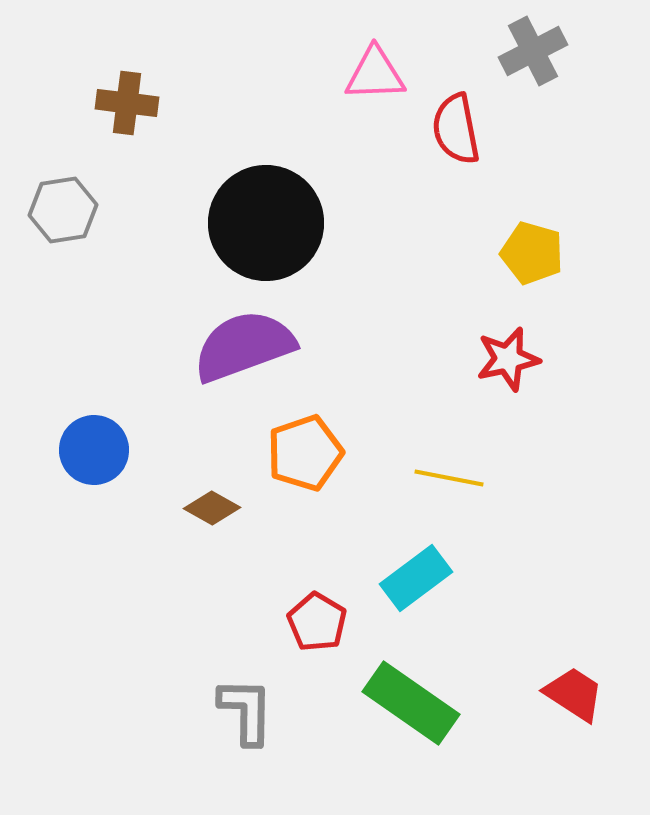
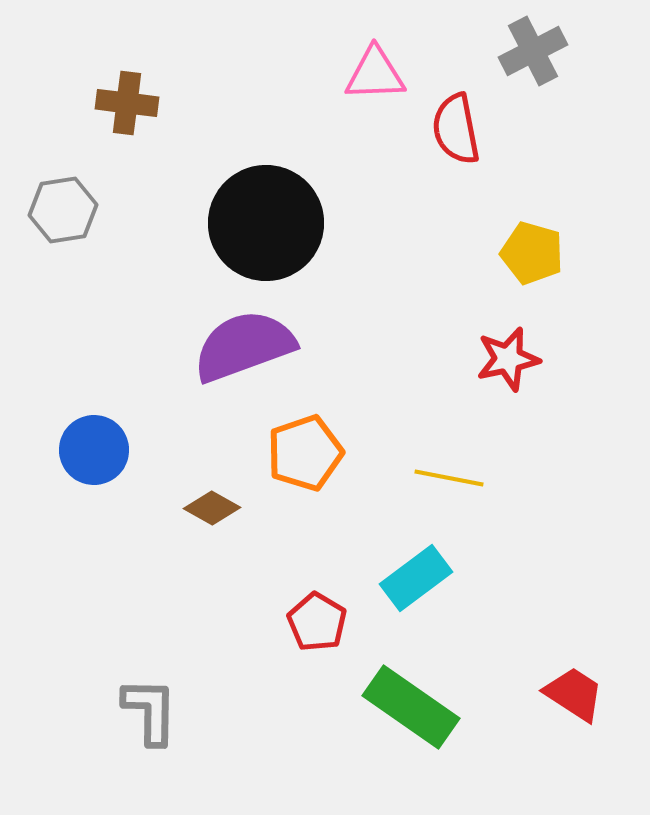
green rectangle: moved 4 px down
gray L-shape: moved 96 px left
